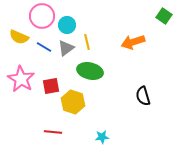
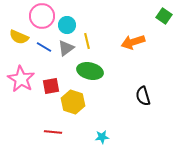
yellow line: moved 1 px up
